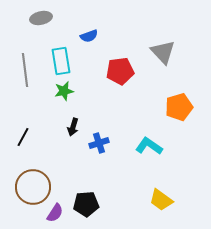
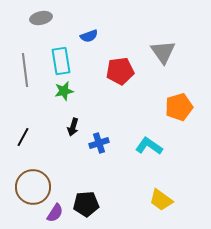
gray triangle: rotated 8 degrees clockwise
